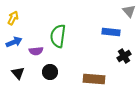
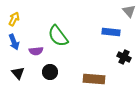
yellow arrow: moved 1 px right, 1 px down
green semicircle: rotated 45 degrees counterclockwise
blue arrow: rotated 91 degrees clockwise
black cross: moved 1 px down; rotated 32 degrees counterclockwise
